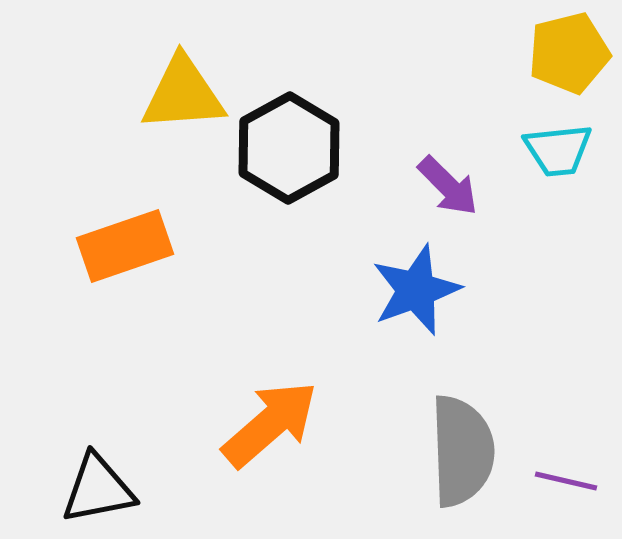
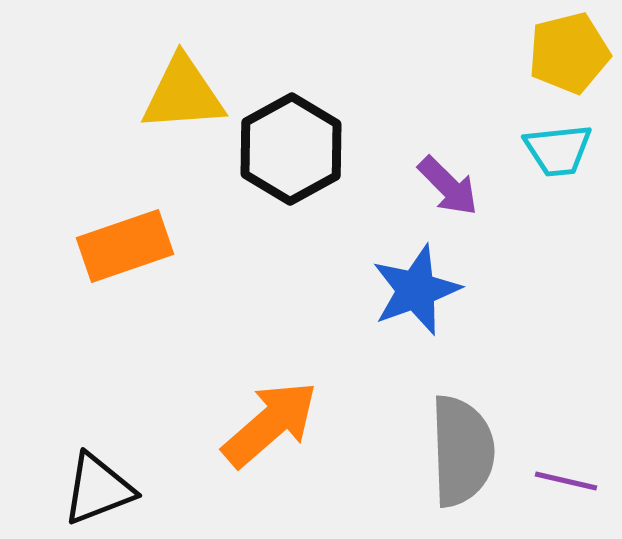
black hexagon: moved 2 px right, 1 px down
black triangle: rotated 10 degrees counterclockwise
